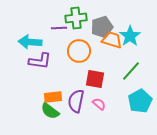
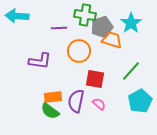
green cross: moved 9 px right, 3 px up; rotated 15 degrees clockwise
cyan star: moved 1 px right, 13 px up
cyan arrow: moved 13 px left, 26 px up
